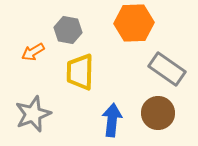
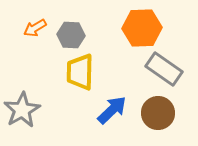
orange hexagon: moved 8 px right, 5 px down
gray hexagon: moved 3 px right, 5 px down; rotated 8 degrees counterclockwise
orange arrow: moved 2 px right, 24 px up
gray rectangle: moved 3 px left
gray star: moved 11 px left, 4 px up; rotated 9 degrees counterclockwise
blue arrow: moved 10 px up; rotated 40 degrees clockwise
